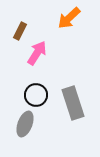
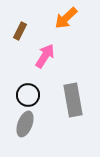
orange arrow: moved 3 px left
pink arrow: moved 8 px right, 3 px down
black circle: moved 8 px left
gray rectangle: moved 3 px up; rotated 8 degrees clockwise
